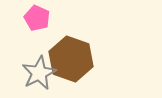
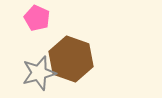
gray star: rotated 12 degrees clockwise
